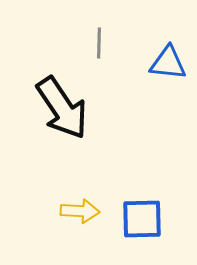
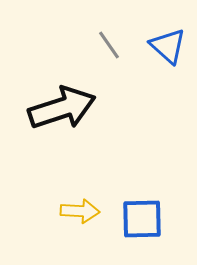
gray line: moved 10 px right, 2 px down; rotated 36 degrees counterclockwise
blue triangle: moved 17 px up; rotated 36 degrees clockwise
black arrow: rotated 74 degrees counterclockwise
